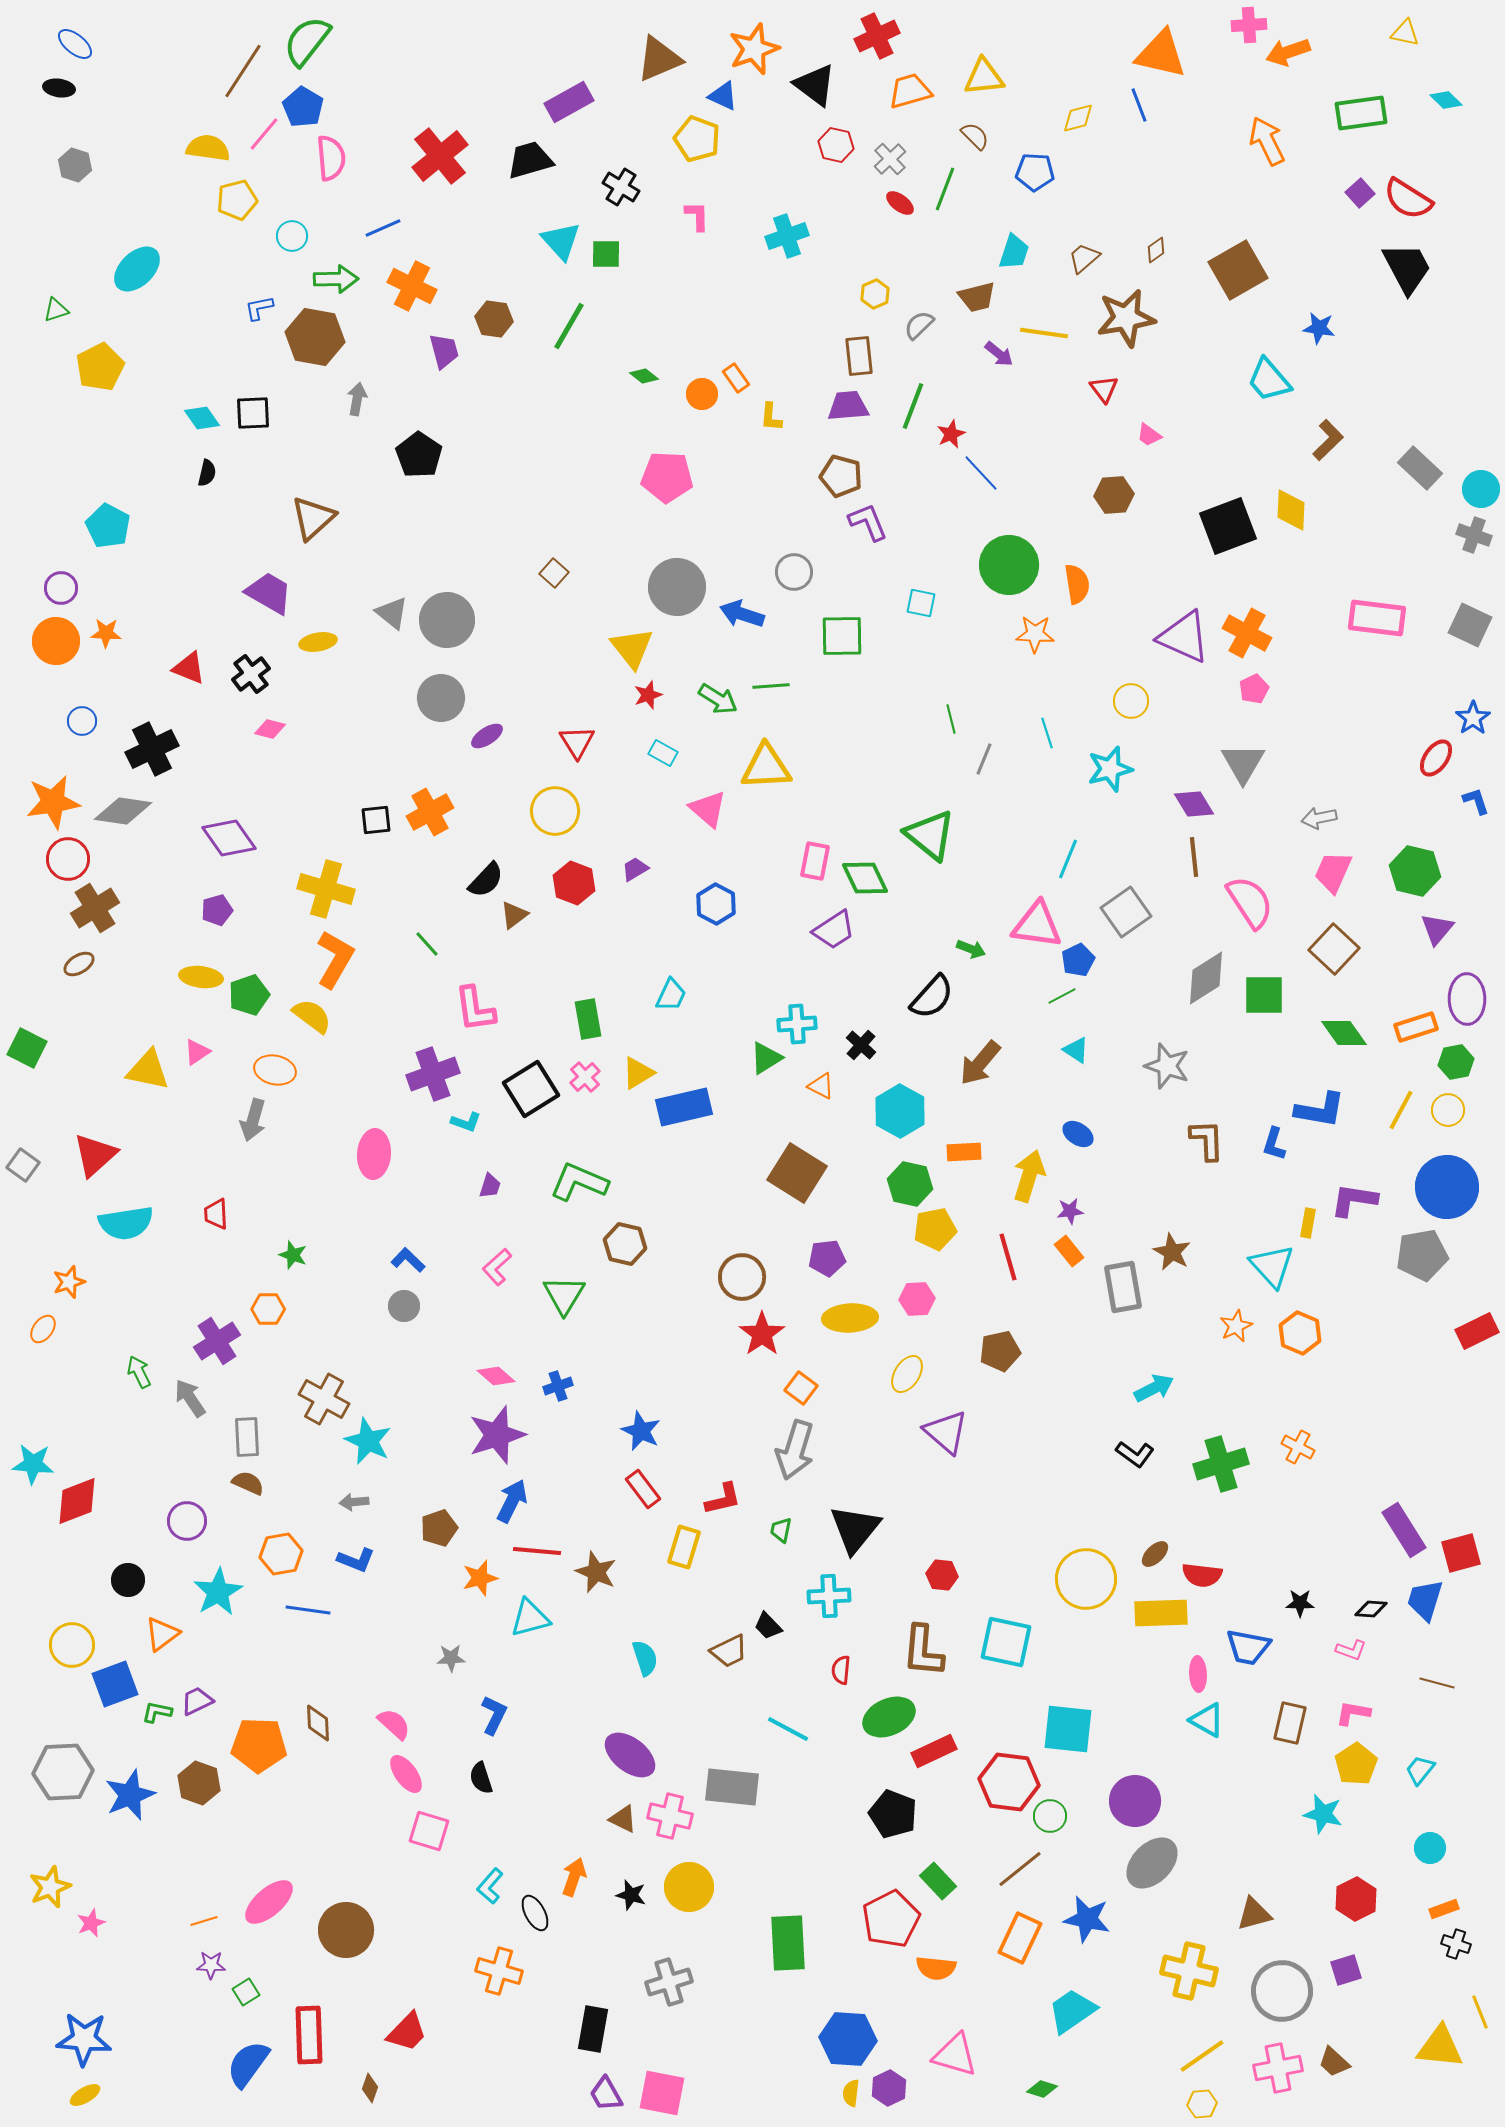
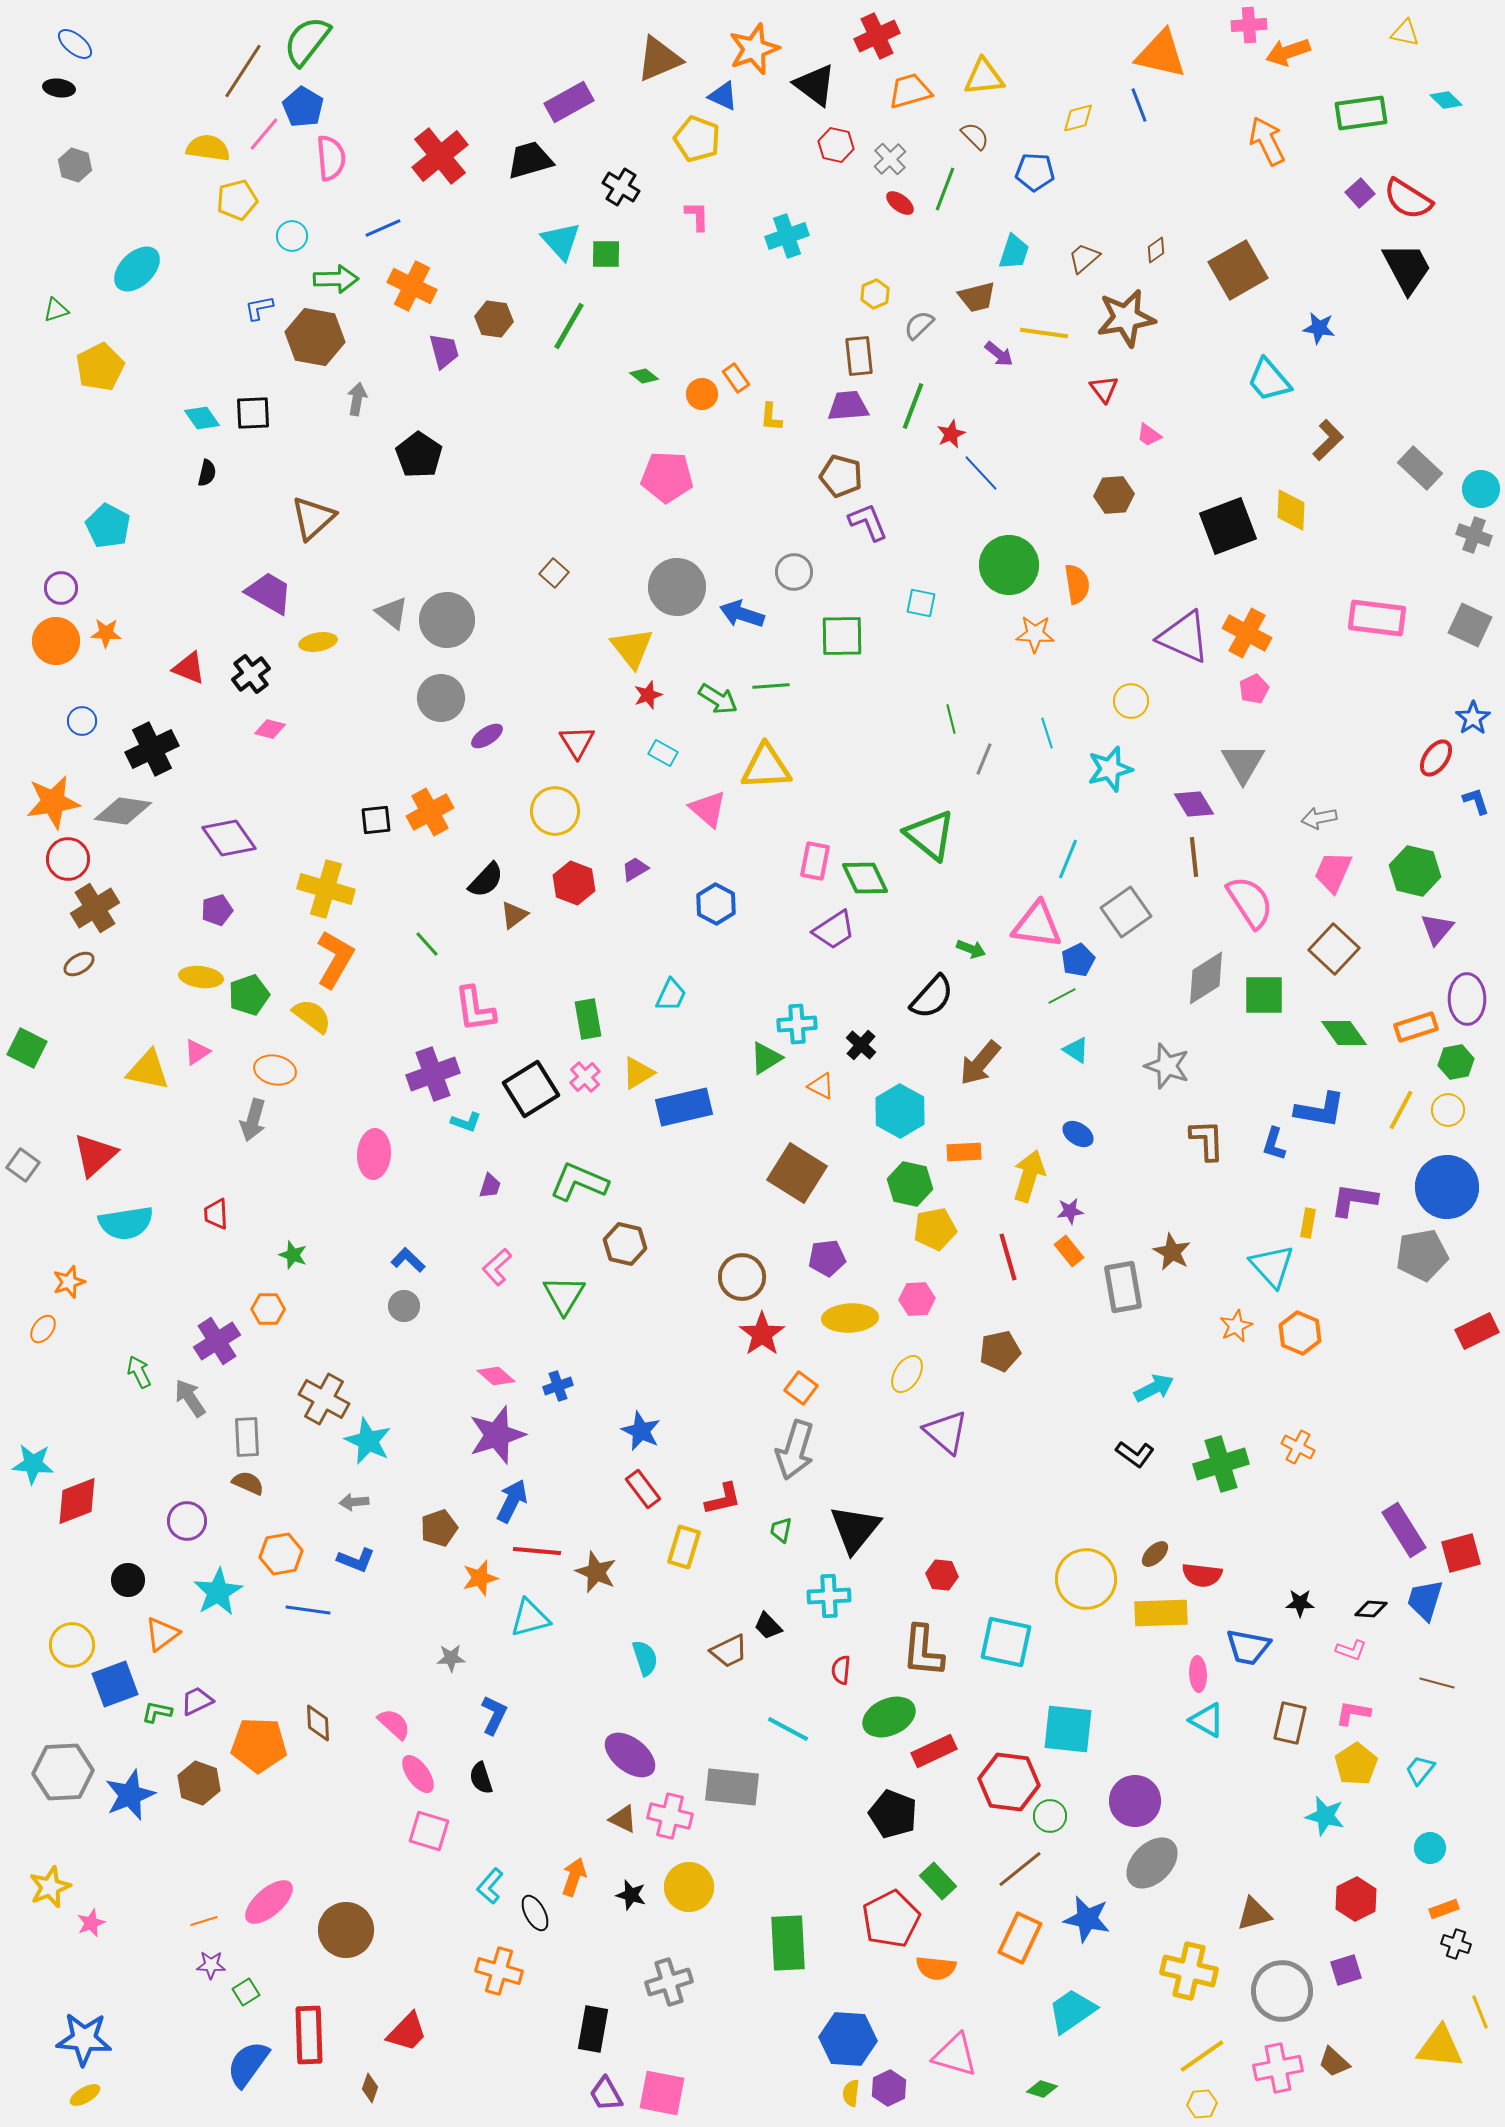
pink ellipse at (406, 1774): moved 12 px right
cyan star at (1323, 1814): moved 2 px right, 2 px down
